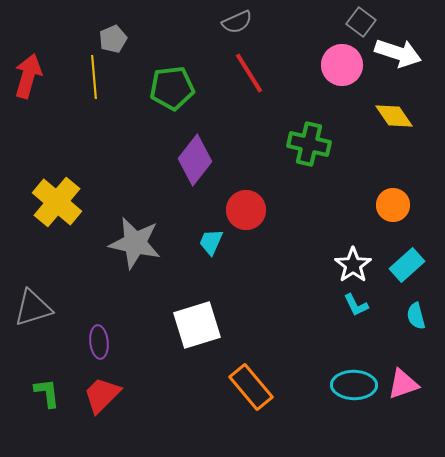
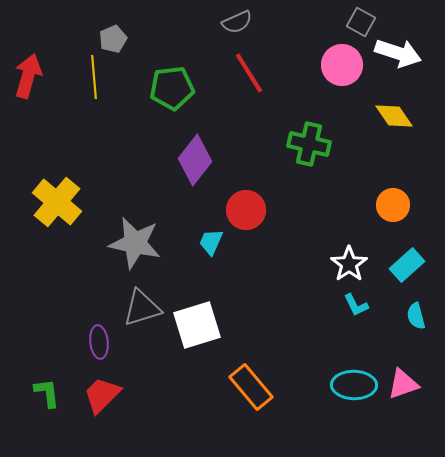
gray square: rotated 8 degrees counterclockwise
white star: moved 4 px left, 1 px up
gray triangle: moved 109 px right
